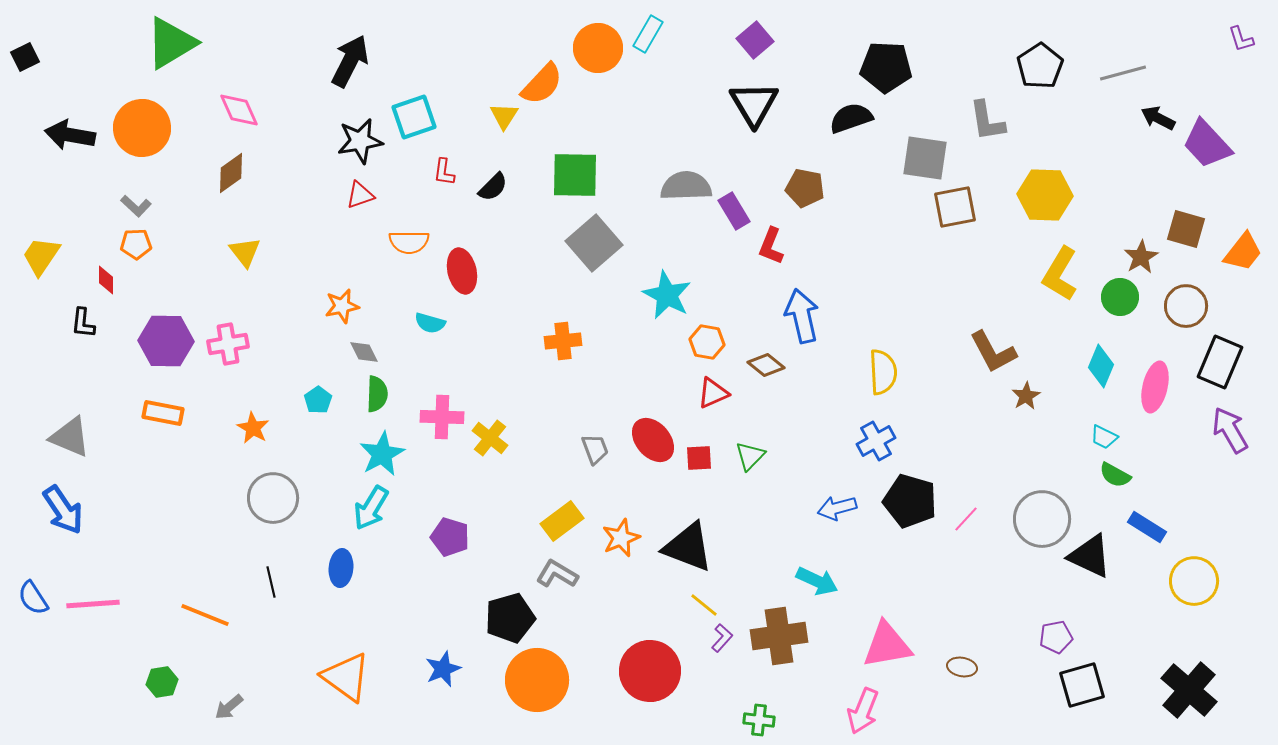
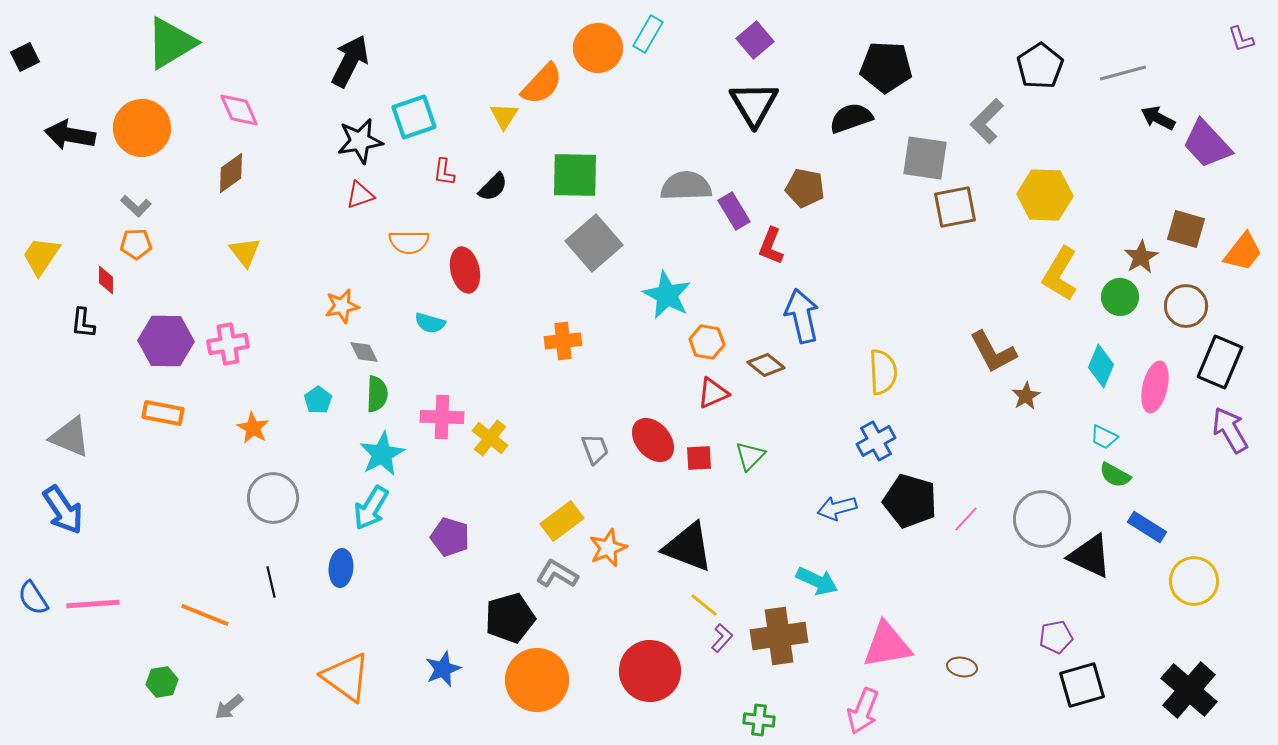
gray L-shape at (987, 121): rotated 54 degrees clockwise
red ellipse at (462, 271): moved 3 px right, 1 px up
orange star at (621, 538): moved 13 px left, 10 px down
